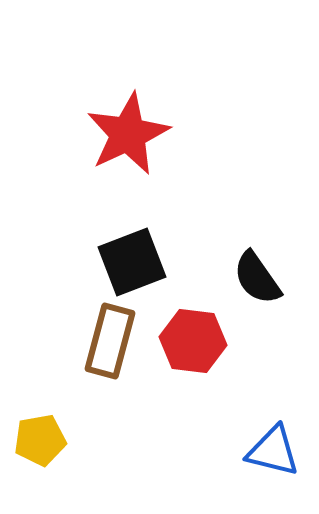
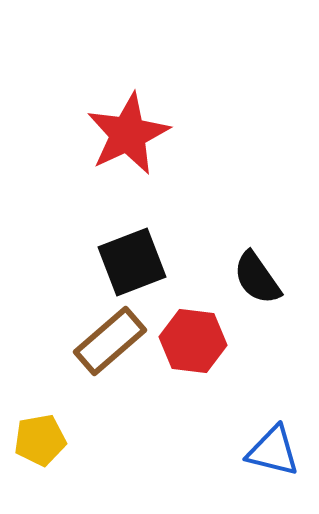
brown rectangle: rotated 34 degrees clockwise
